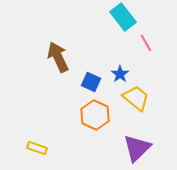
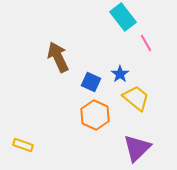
yellow rectangle: moved 14 px left, 3 px up
